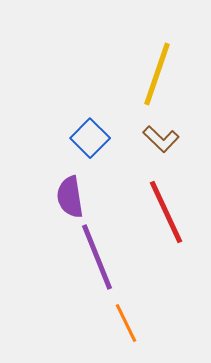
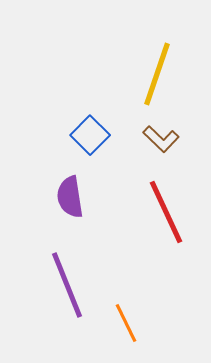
blue square: moved 3 px up
purple line: moved 30 px left, 28 px down
